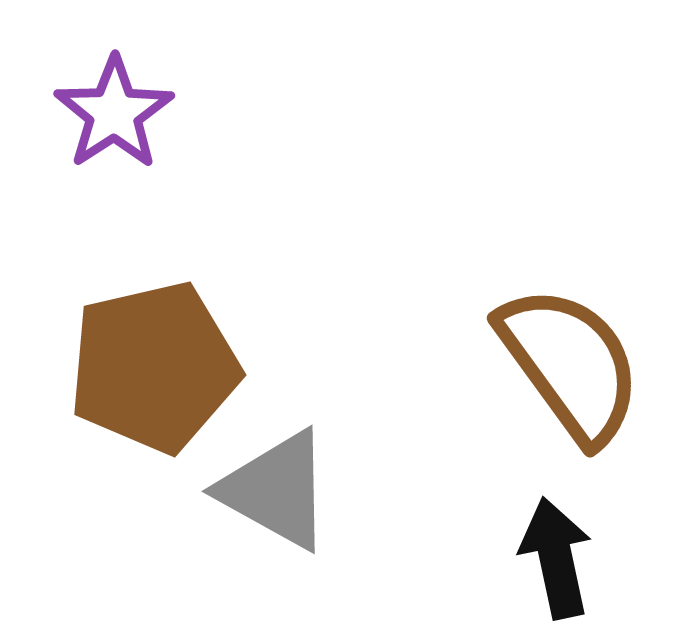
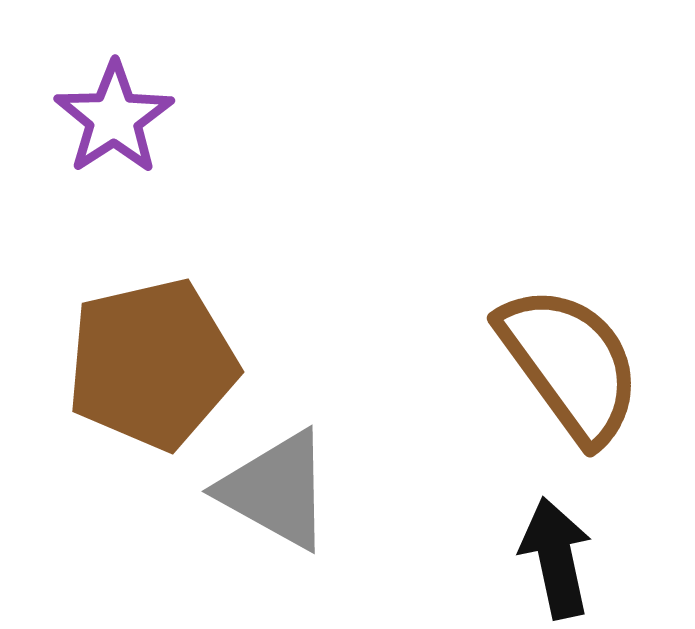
purple star: moved 5 px down
brown pentagon: moved 2 px left, 3 px up
